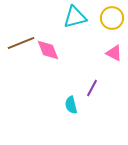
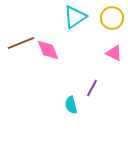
cyan triangle: rotated 20 degrees counterclockwise
